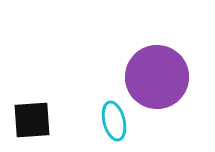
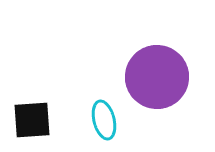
cyan ellipse: moved 10 px left, 1 px up
